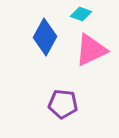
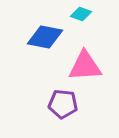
blue diamond: rotated 72 degrees clockwise
pink triangle: moved 6 px left, 16 px down; rotated 21 degrees clockwise
